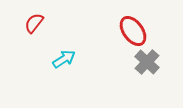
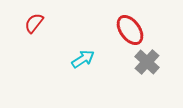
red ellipse: moved 3 px left, 1 px up
cyan arrow: moved 19 px right
